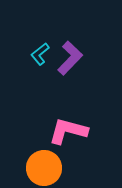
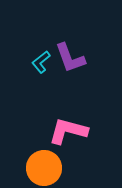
cyan L-shape: moved 1 px right, 8 px down
purple L-shape: rotated 116 degrees clockwise
